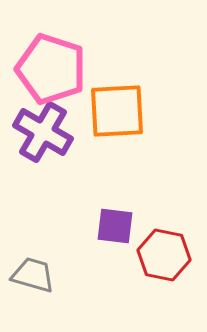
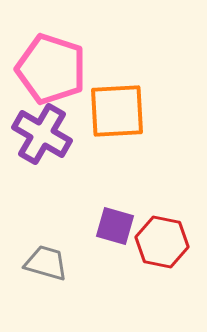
purple cross: moved 1 px left, 2 px down
purple square: rotated 9 degrees clockwise
red hexagon: moved 2 px left, 13 px up
gray trapezoid: moved 13 px right, 12 px up
